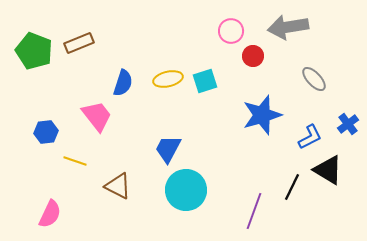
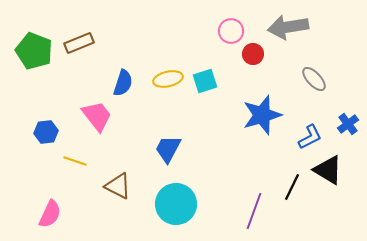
red circle: moved 2 px up
cyan circle: moved 10 px left, 14 px down
